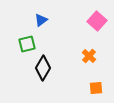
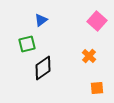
black diamond: rotated 25 degrees clockwise
orange square: moved 1 px right
